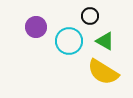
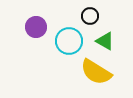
yellow semicircle: moved 7 px left
